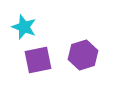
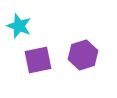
cyan star: moved 5 px left, 1 px up
